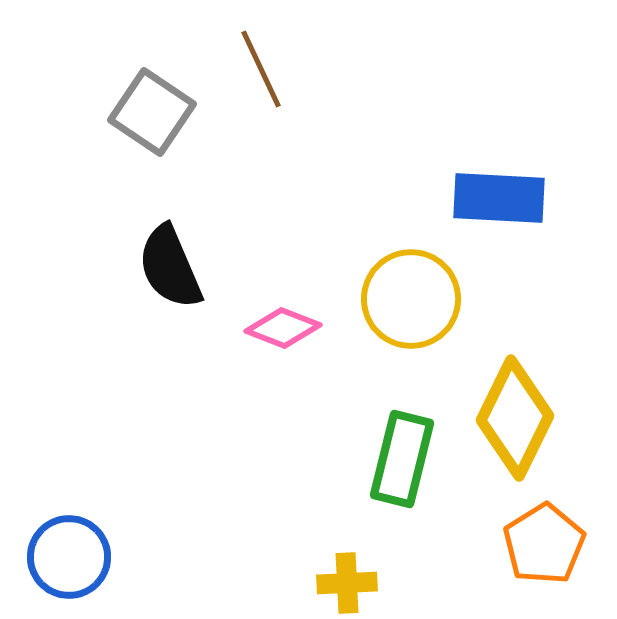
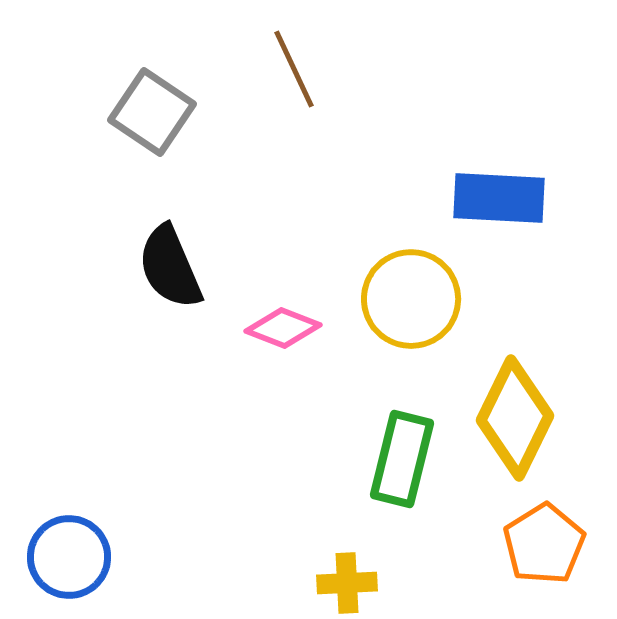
brown line: moved 33 px right
